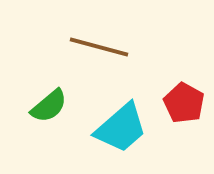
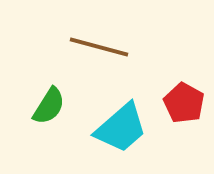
green semicircle: rotated 18 degrees counterclockwise
